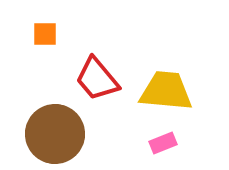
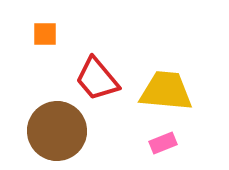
brown circle: moved 2 px right, 3 px up
